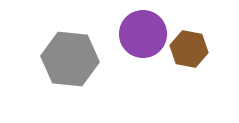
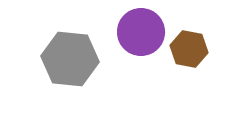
purple circle: moved 2 px left, 2 px up
